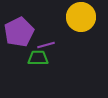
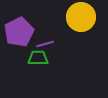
purple line: moved 1 px left, 1 px up
